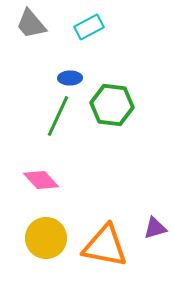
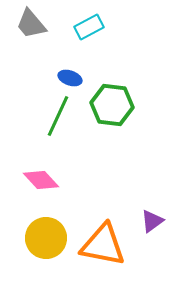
blue ellipse: rotated 20 degrees clockwise
purple triangle: moved 3 px left, 7 px up; rotated 20 degrees counterclockwise
orange triangle: moved 2 px left, 1 px up
